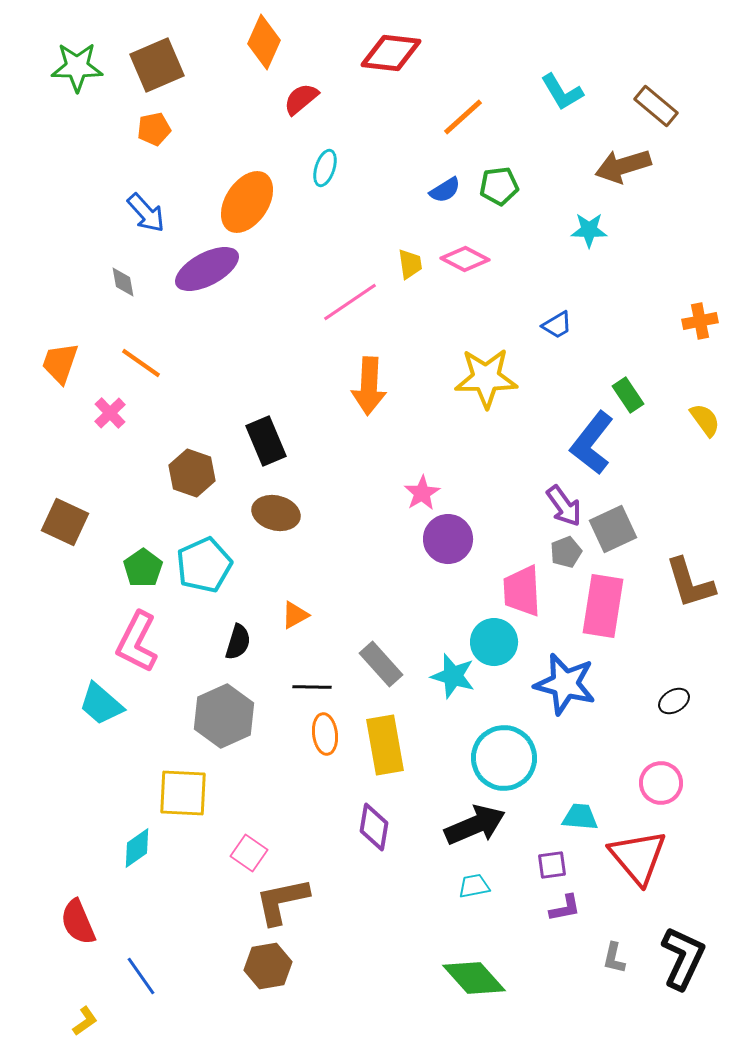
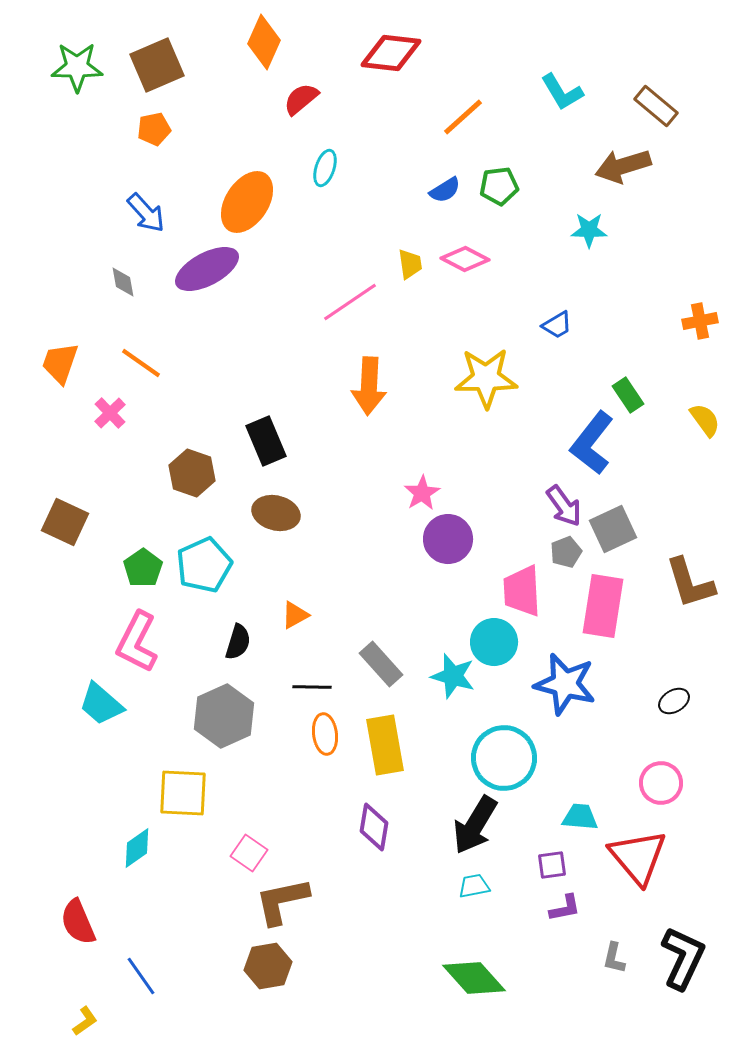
black arrow at (475, 825): rotated 144 degrees clockwise
